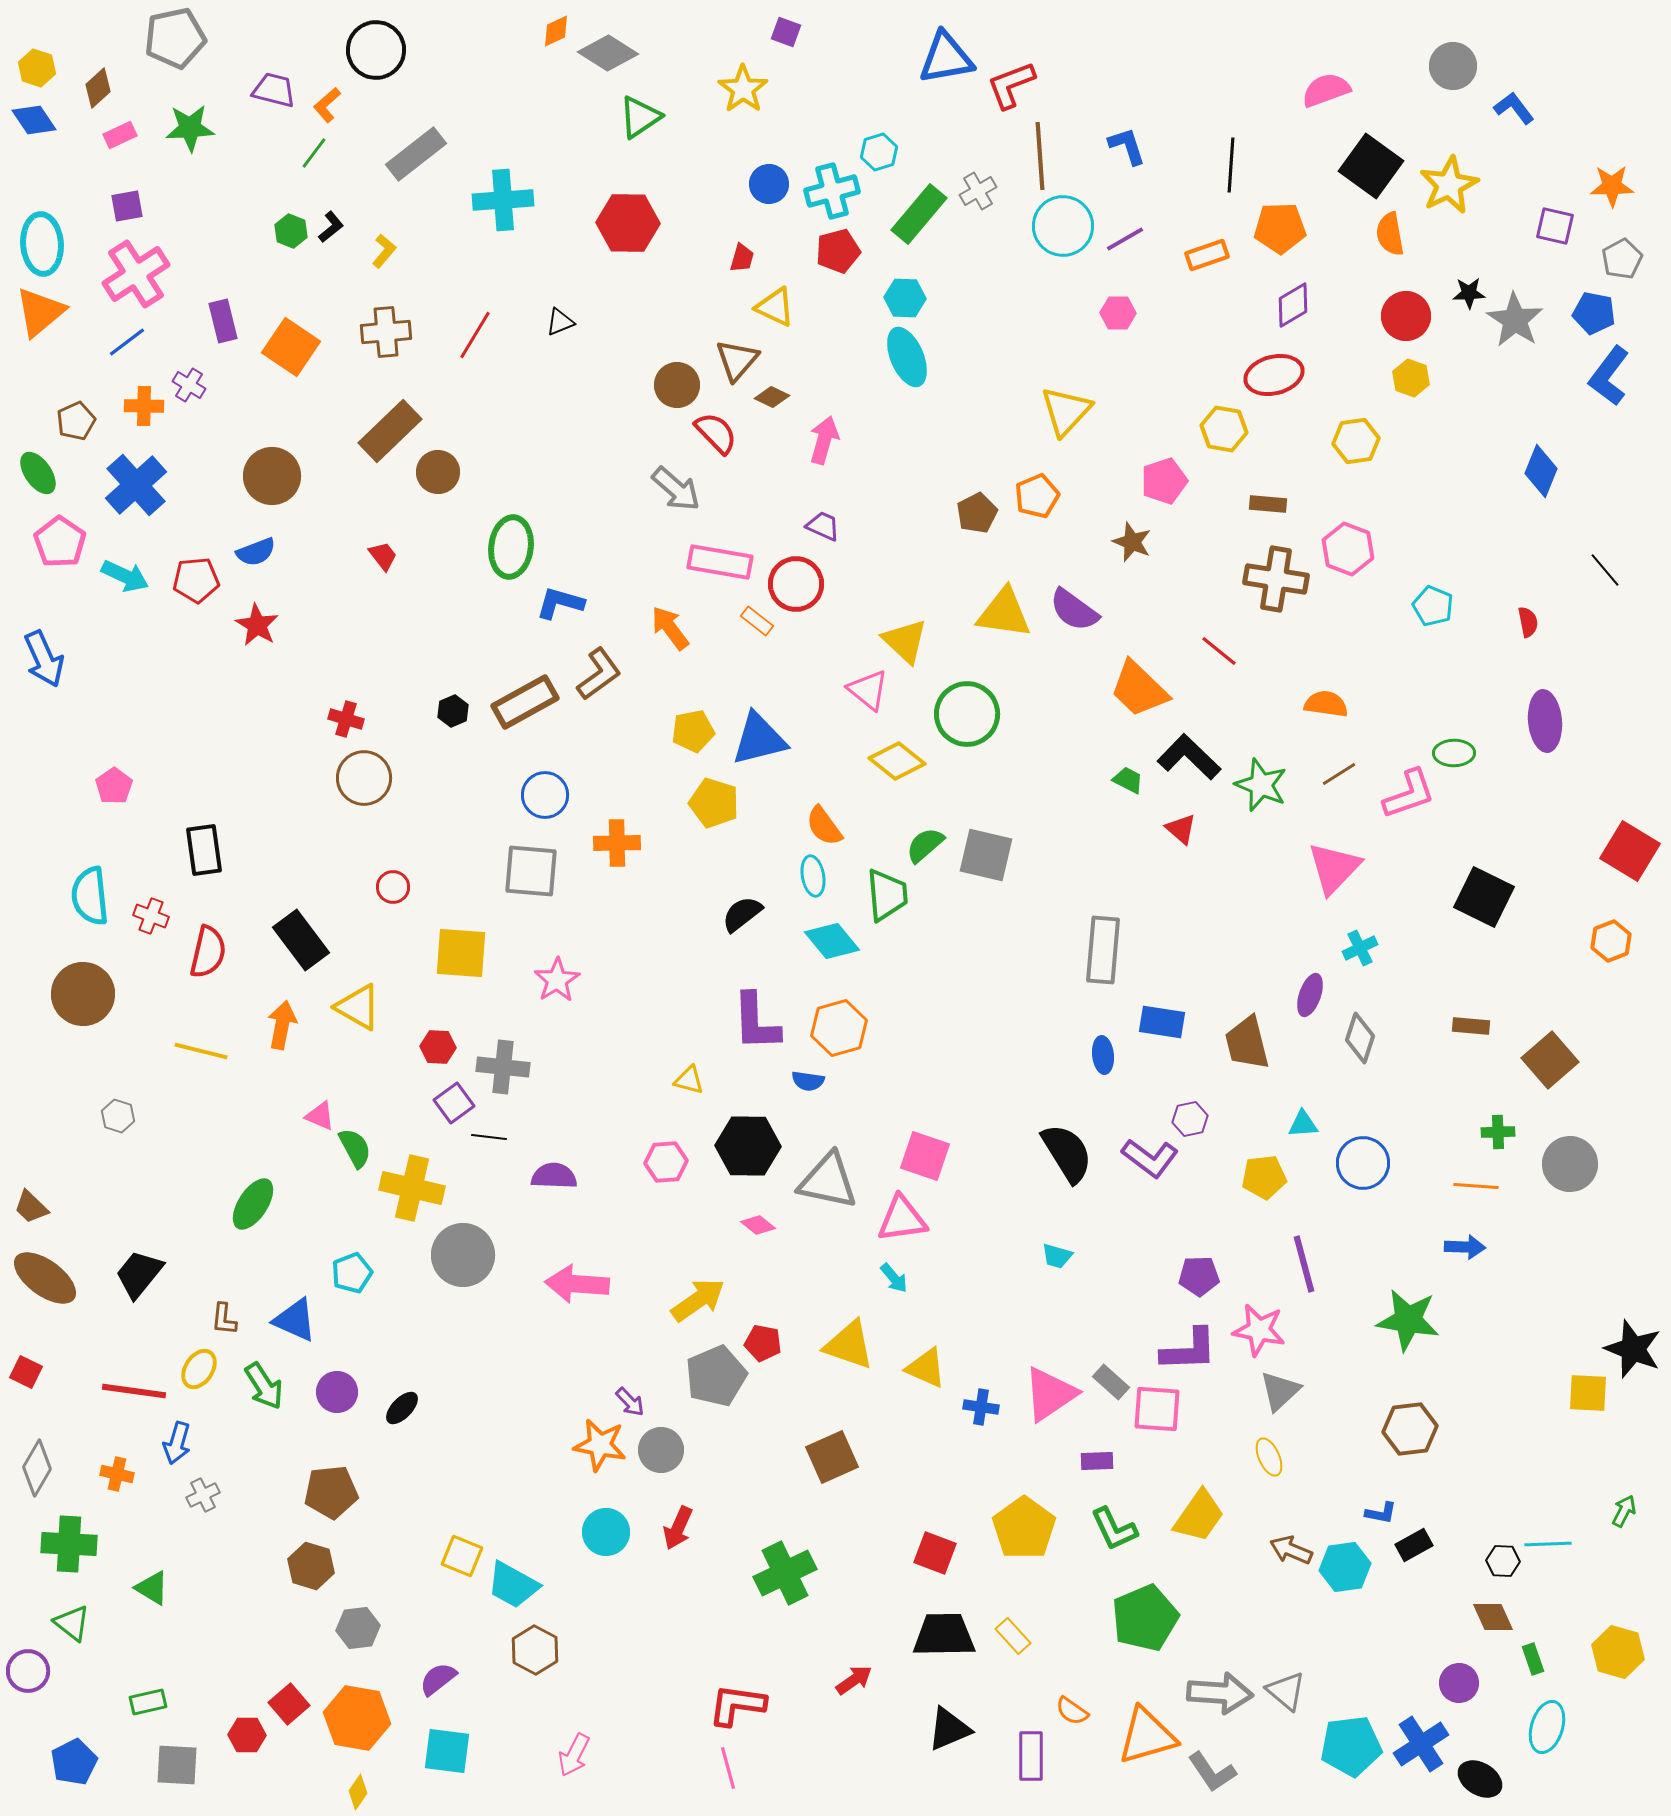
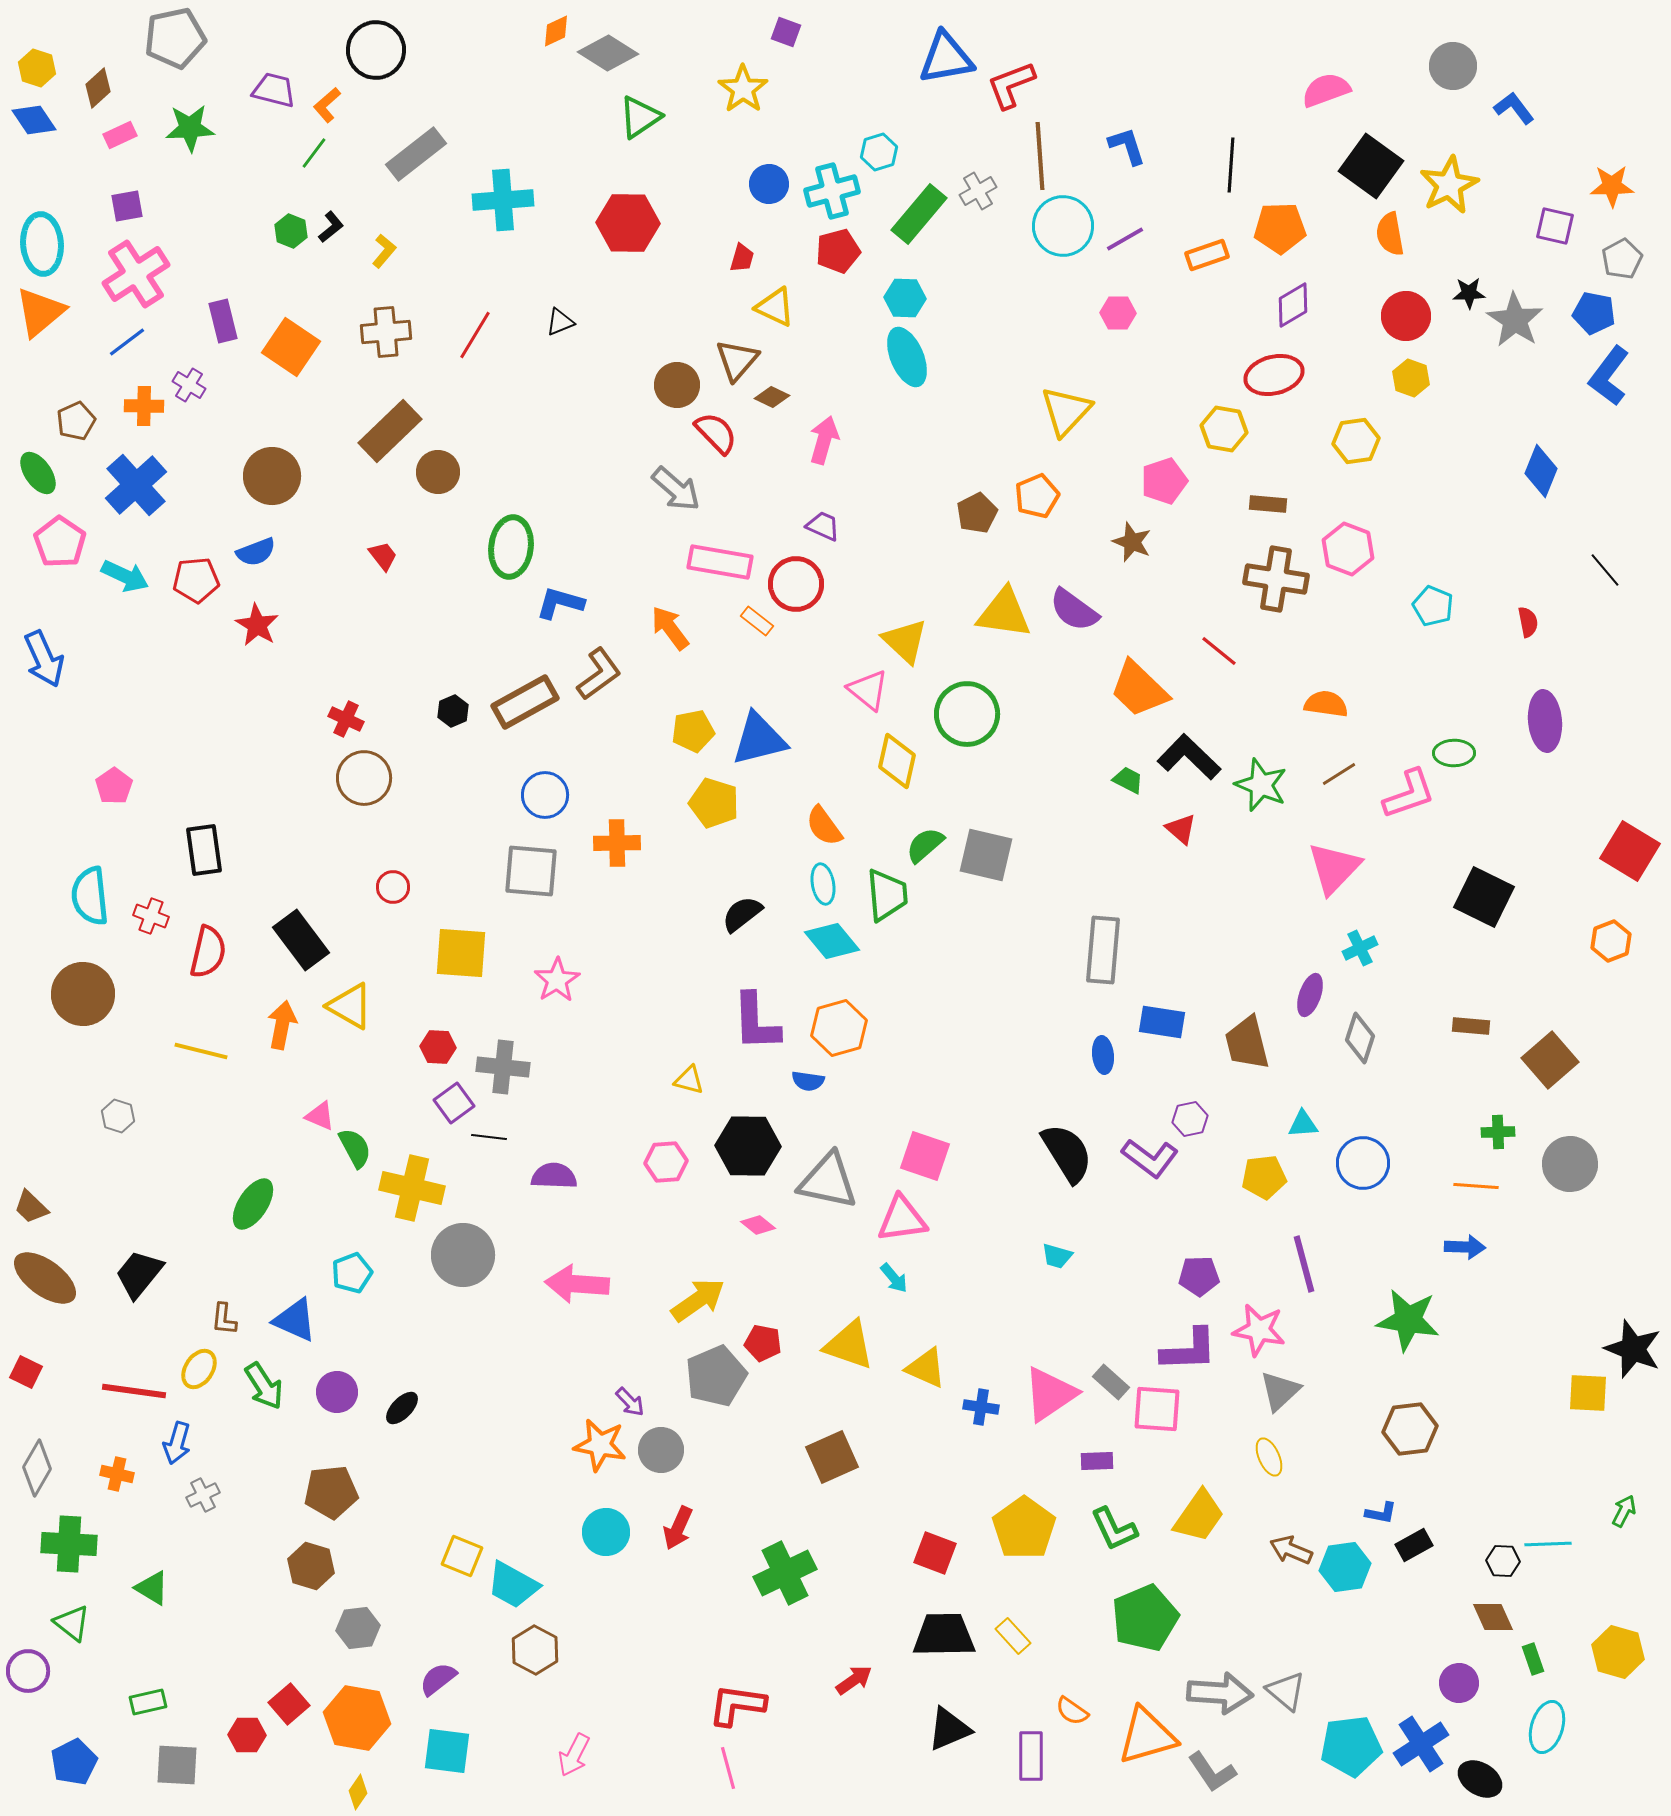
red cross at (346, 719): rotated 8 degrees clockwise
yellow diamond at (897, 761): rotated 64 degrees clockwise
cyan ellipse at (813, 876): moved 10 px right, 8 px down
yellow triangle at (358, 1007): moved 8 px left, 1 px up
